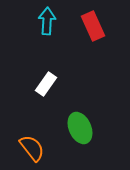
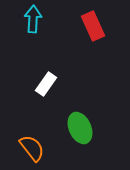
cyan arrow: moved 14 px left, 2 px up
